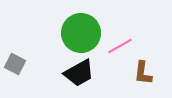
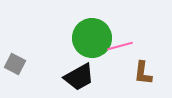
green circle: moved 11 px right, 5 px down
pink line: rotated 15 degrees clockwise
black trapezoid: moved 4 px down
